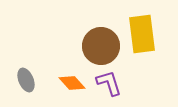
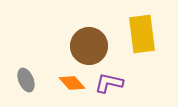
brown circle: moved 12 px left
purple L-shape: rotated 60 degrees counterclockwise
